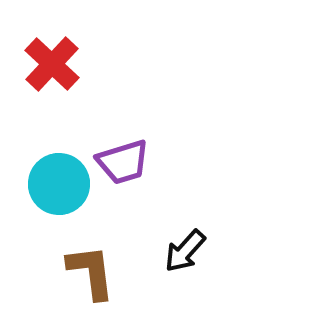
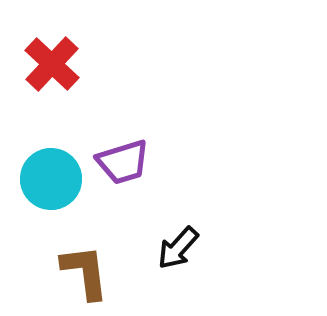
cyan circle: moved 8 px left, 5 px up
black arrow: moved 7 px left, 3 px up
brown L-shape: moved 6 px left
